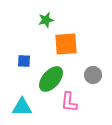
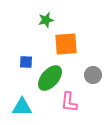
blue square: moved 2 px right, 1 px down
green ellipse: moved 1 px left, 1 px up
